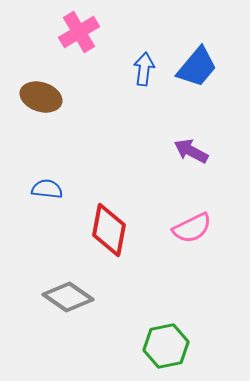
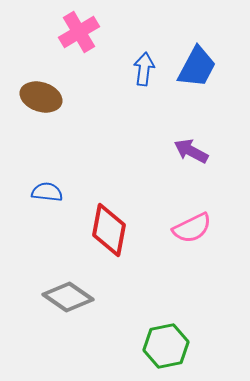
blue trapezoid: rotated 12 degrees counterclockwise
blue semicircle: moved 3 px down
